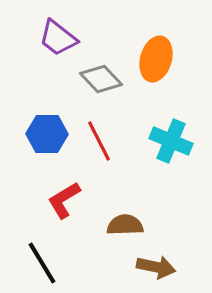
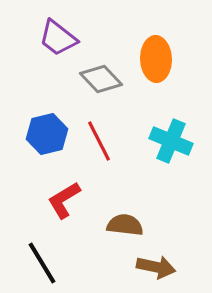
orange ellipse: rotated 18 degrees counterclockwise
blue hexagon: rotated 15 degrees counterclockwise
brown semicircle: rotated 9 degrees clockwise
